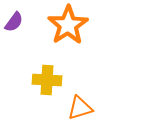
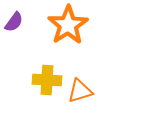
orange triangle: moved 17 px up
